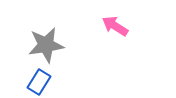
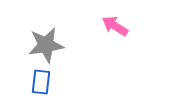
blue rectangle: moved 2 px right; rotated 25 degrees counterclockwise
